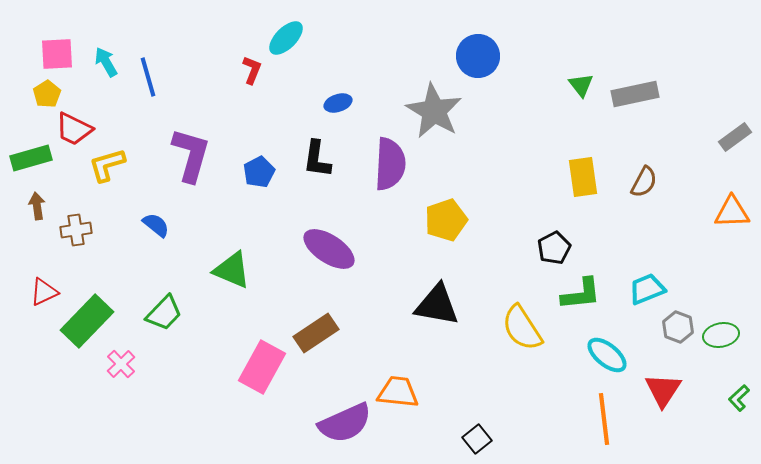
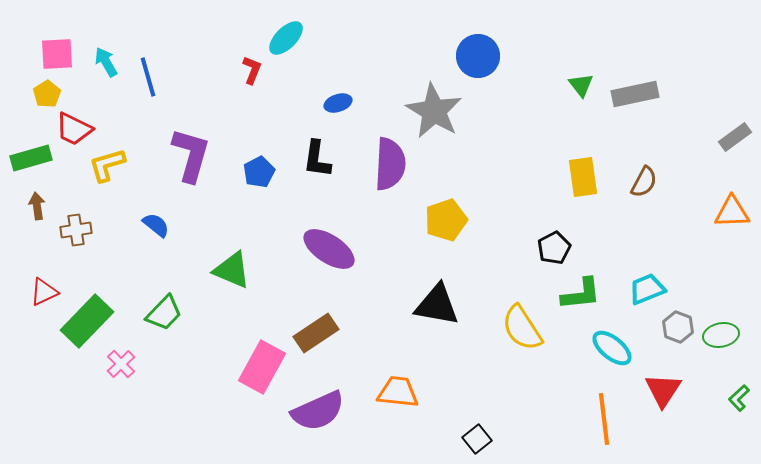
cyan ellipse at (607, 355): moved 5 px right, 7 px up
purple semicircle at (345, 423): moved 27 px left, 12 px up
